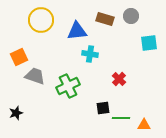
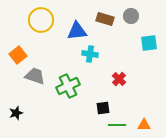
orange square: moved 1 px left, 2 px up; rotated 12 degrees counterclockwise
green line: moved 4 px left, 7 px down
